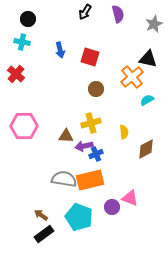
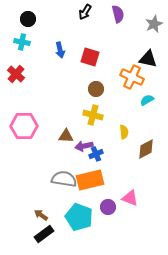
orange cross: rotated 25 degrees counterclockwise
yellow cross: moved 2 px right, 8 px up; rotated 30 degrees clockwise
purple circle: moved 4 px left
